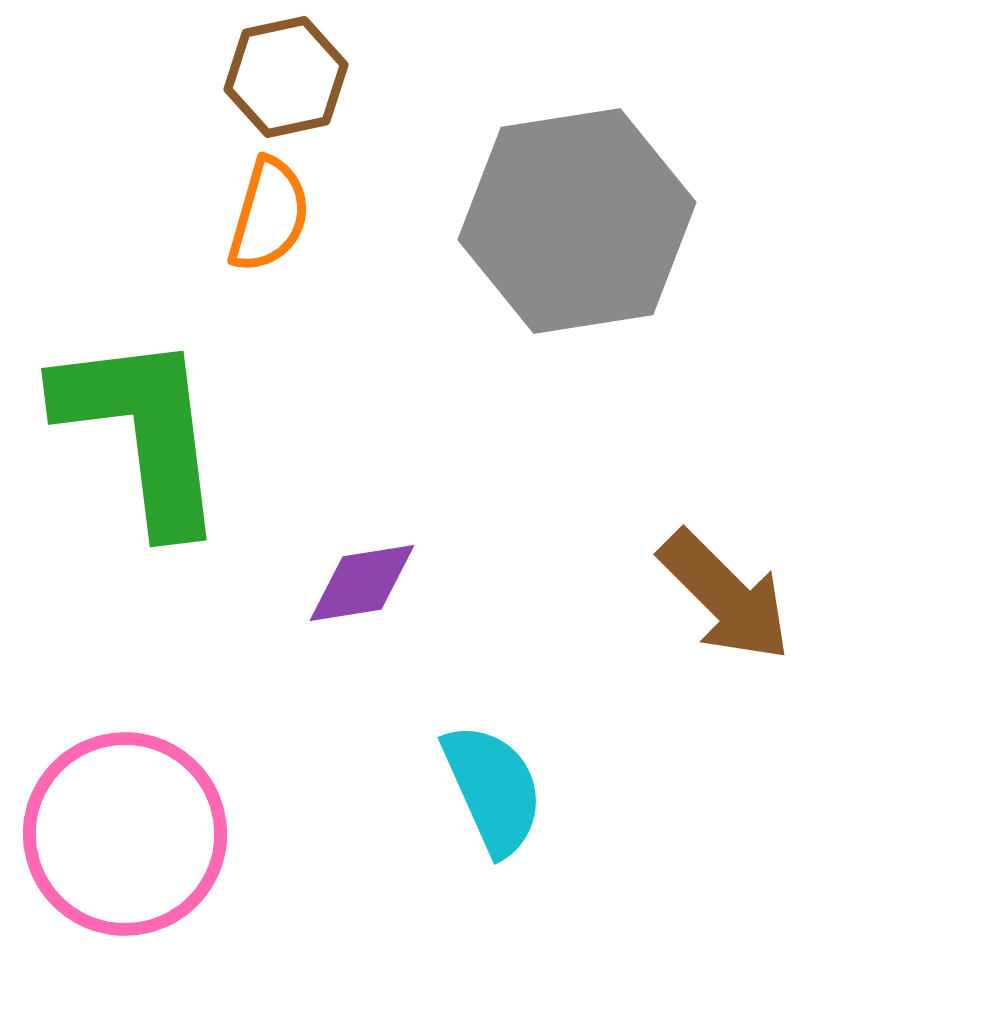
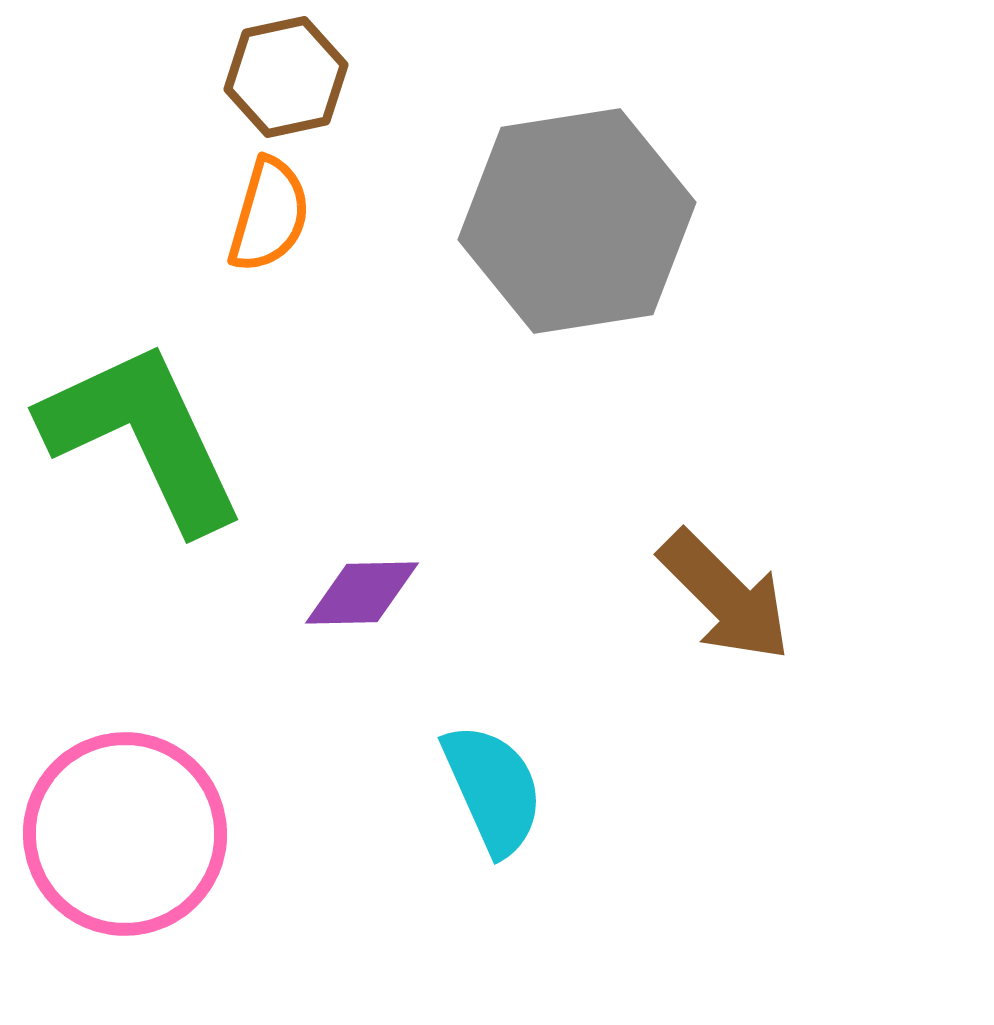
green L-shape: moved 1 px right, 5 px down; rotated 18 degrees counterclockwise
purple diamond: moved 10 px down; rotated 8 degrees clockwise
